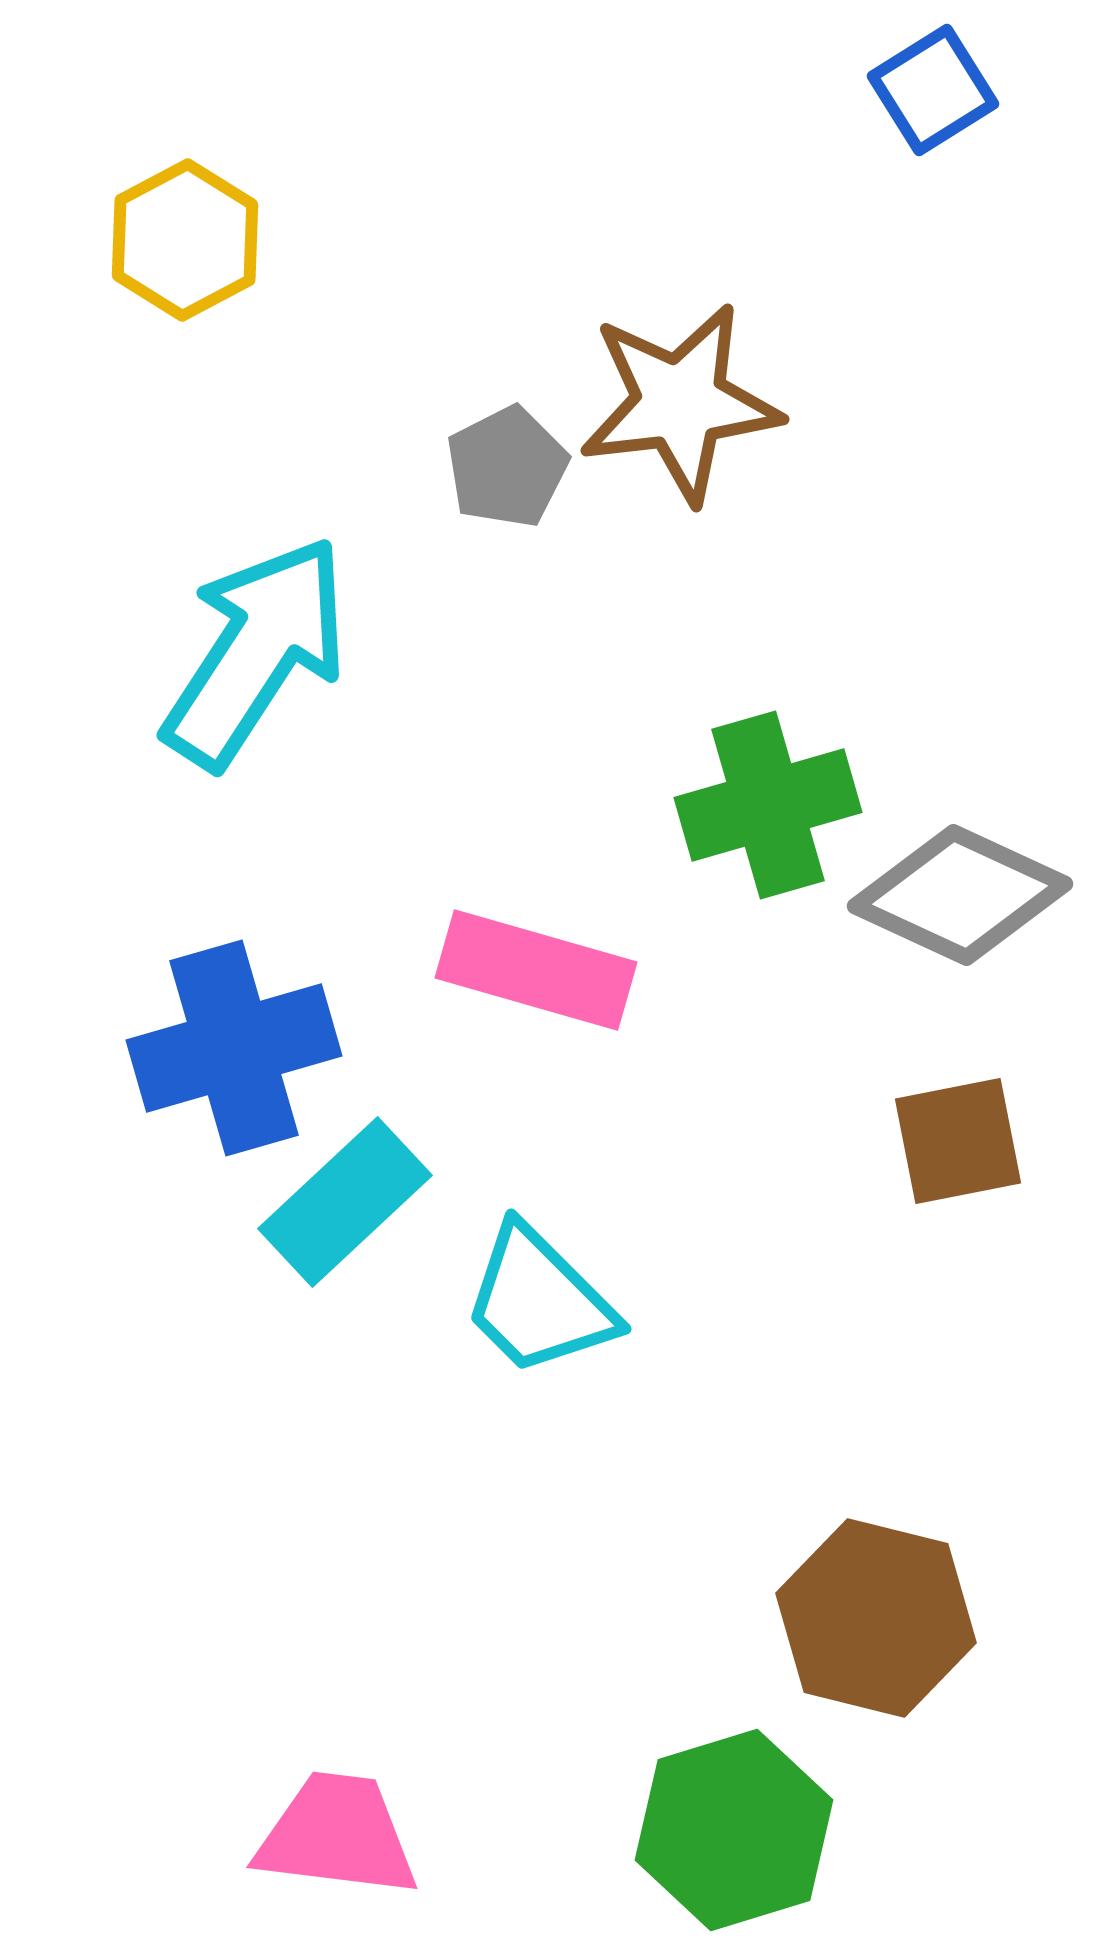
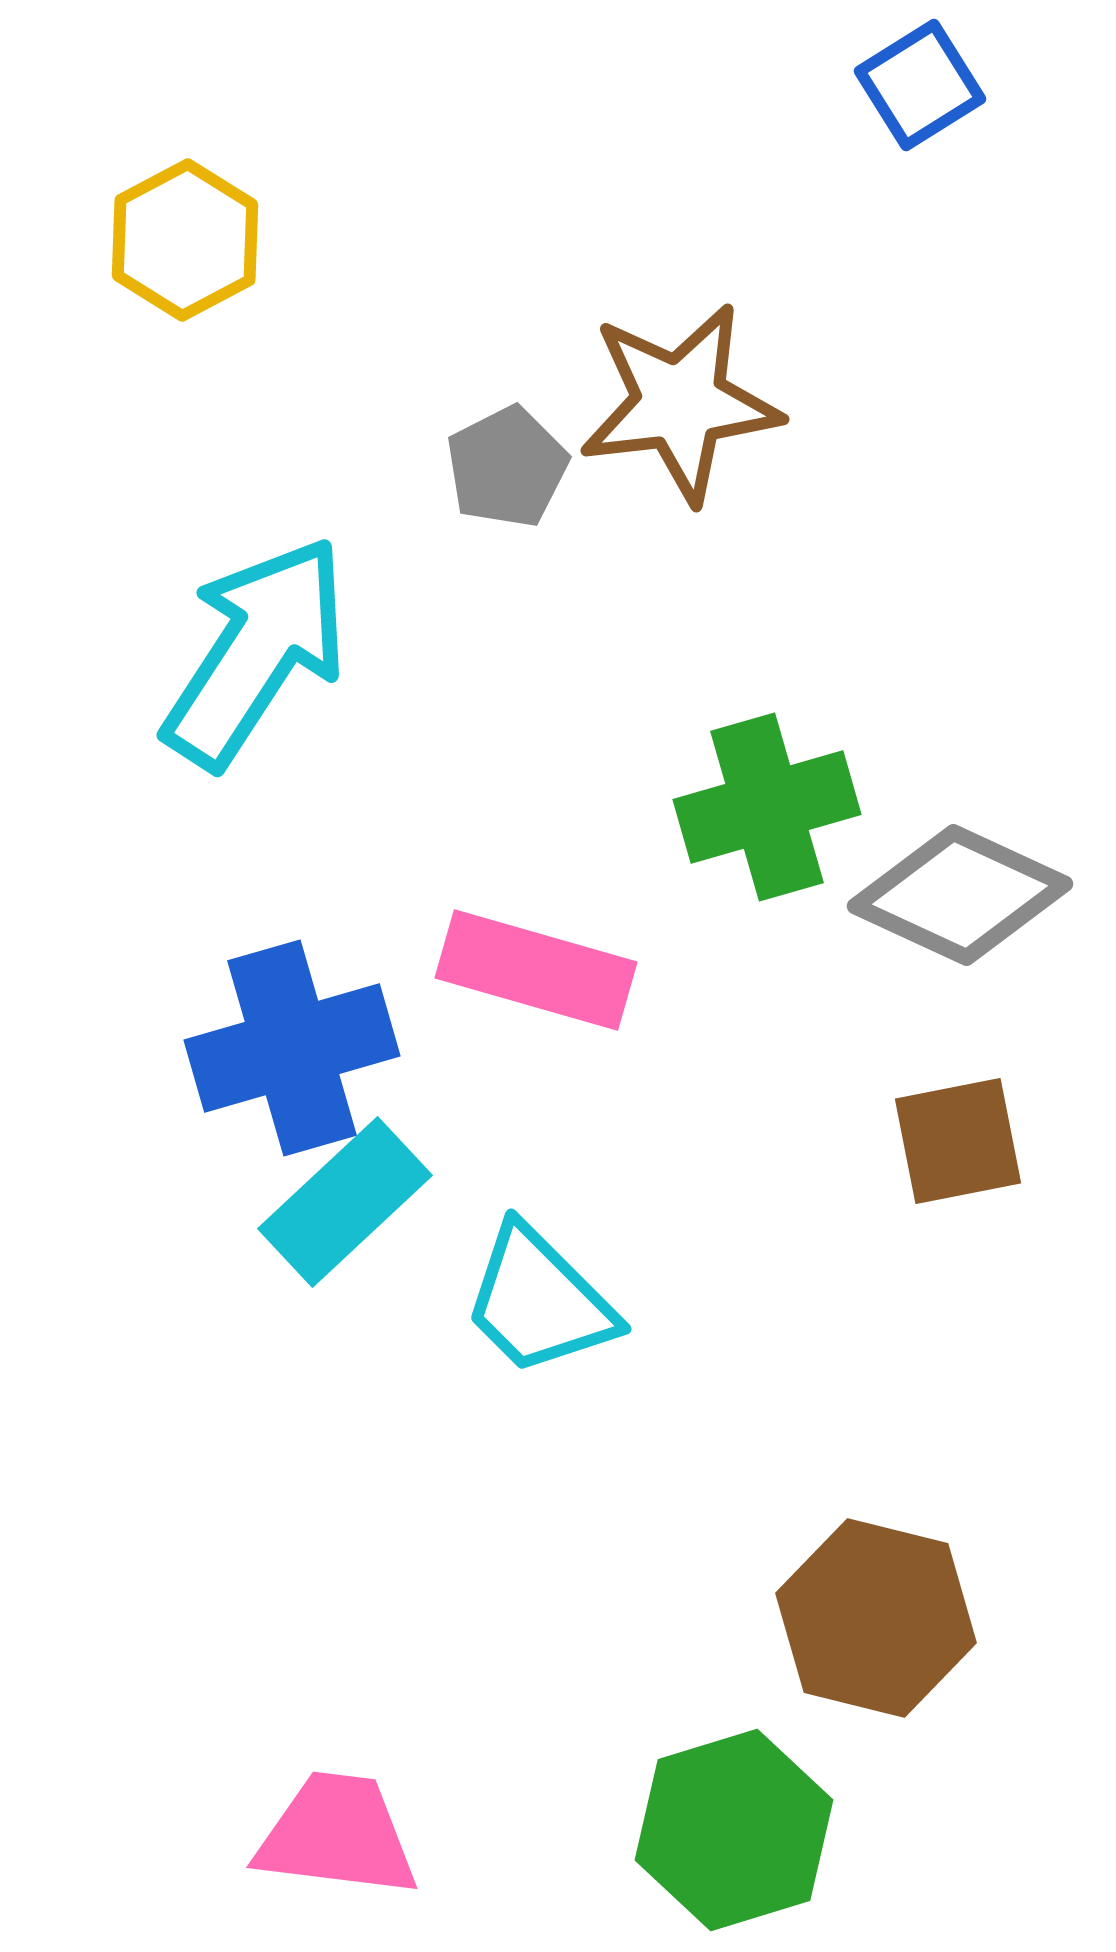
blue square: moved 13 px left, 5 px up
green cross: moved 1 px left, 2 px down
blue cross: moved 58 px right
